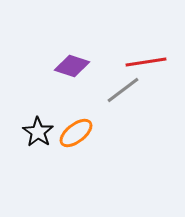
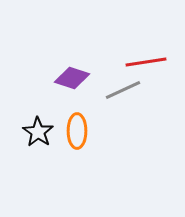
purple diamond: moved 12 px down
gray line: rotated 12 degrees clockwise
orange ellipse: moved 1 px right, 2 px up; rotated 52 degrees counterclockwise
